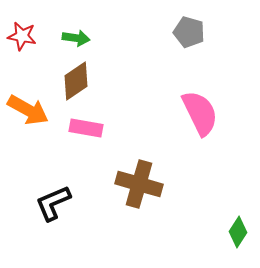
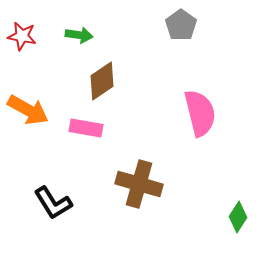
gray pentagon: moved 8 px left, 7 px up; rotated 20 degrees clockwise
green arrow: moved 3 px right, 3 px up
brown diamond: moved 26 px right
pink semicircle: rotated 12 degrees clockwise
black L-shape: rotated 99 degrees counterclockwise
green diamond: moved 15 px up
